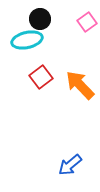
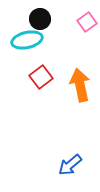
orange arrow: rotated 32 degrees clockwise
